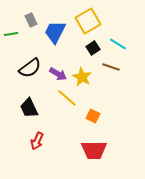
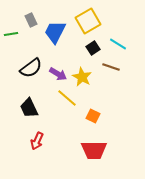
black semicircle: moved 1 px right
